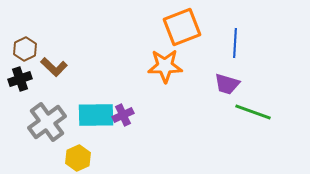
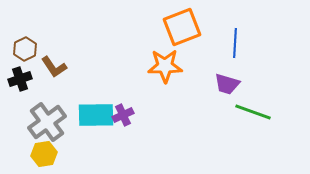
brown L-shape: rotated 12 degrees clockwise
yellow hexagon: moved 34 px left, 4 px up; rotated 15 degrees clockwise
